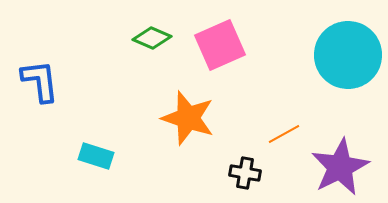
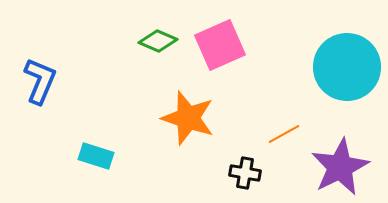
green diamond: moved 6 px right, 3 px down
cyan circle: moved 1 px left, 12 px down
blue L-shape: rotated 30 degrees clockwise
